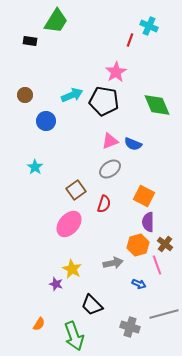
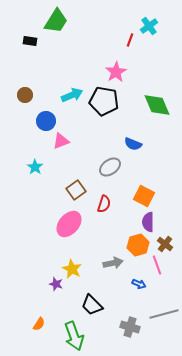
cyan cross: rotated 30 degrees clockwise
pink triangle: moved 49 px left
gray ellipse: moved 2 px up
